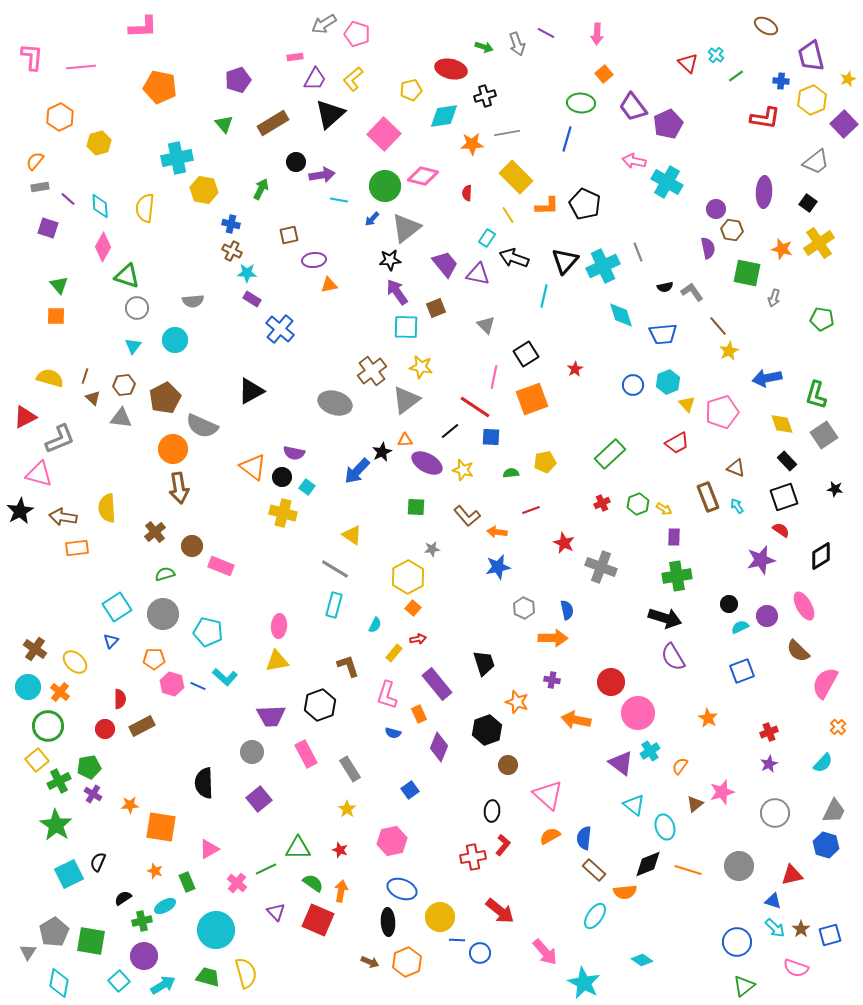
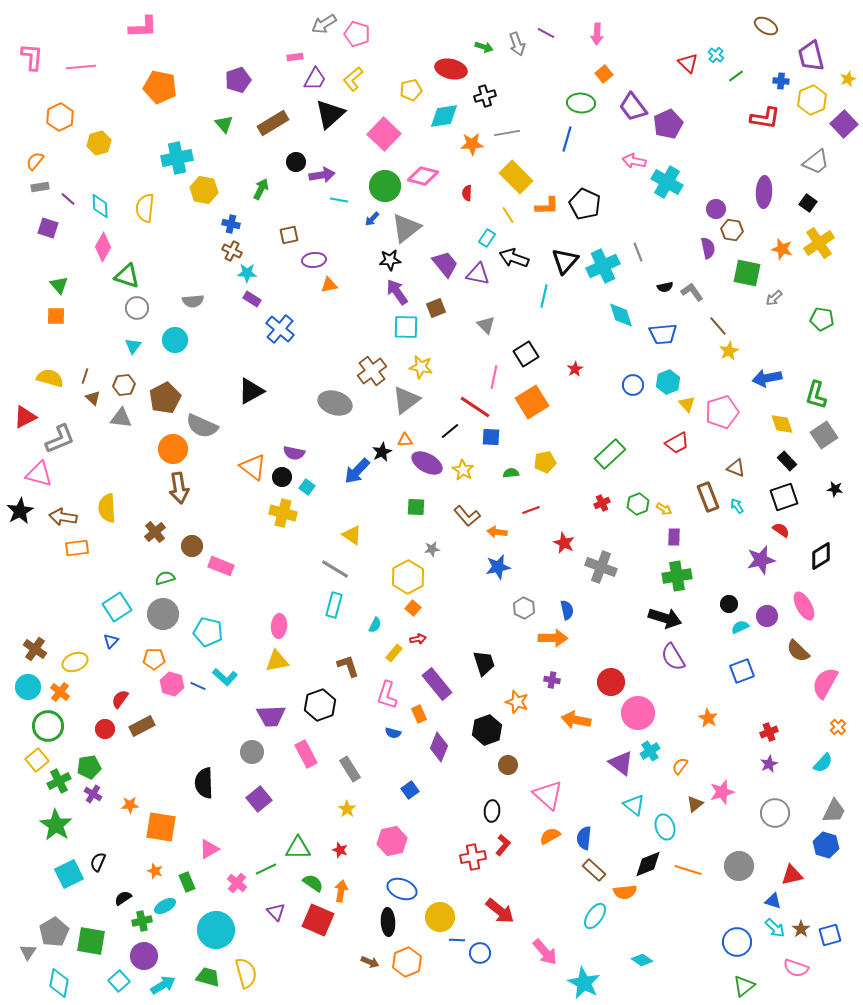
gray arrow at (774, 298): rotated 30 degrees clockwise
orange square at (532, 399): moved 3 px down; rotated 12 degrees counterclockwise
yellow star at (463, 470): rotated 15 degrees clockwise
green semicircle at (165, 574): moved 4 px down
yellow ellipse at (75, 662): rotated 65 degrees counterclockwise
red semicircle at (120, 699): rotated 144 degrees counterclockwise
